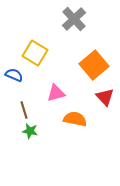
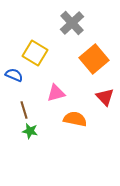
gray cross: moved 2 px left, 4 px down
orange square: moved 6 px up
